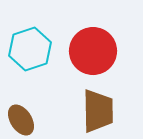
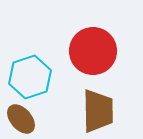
cyan hexagon: moved 28 px down
brown ellipse: moved 1 px up; rotated 8 degrees counterclockwise
